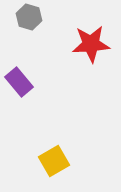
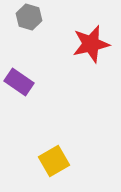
red star: rotated 9 degrees counterclockwise
purple rectangle: rotated 16 degrees counterclockwise
